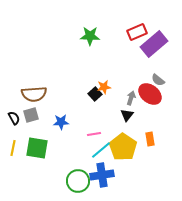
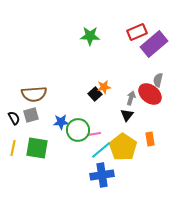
gray semicircle: rotated 64 degrees clockwise
green circle: moved 51 px up
